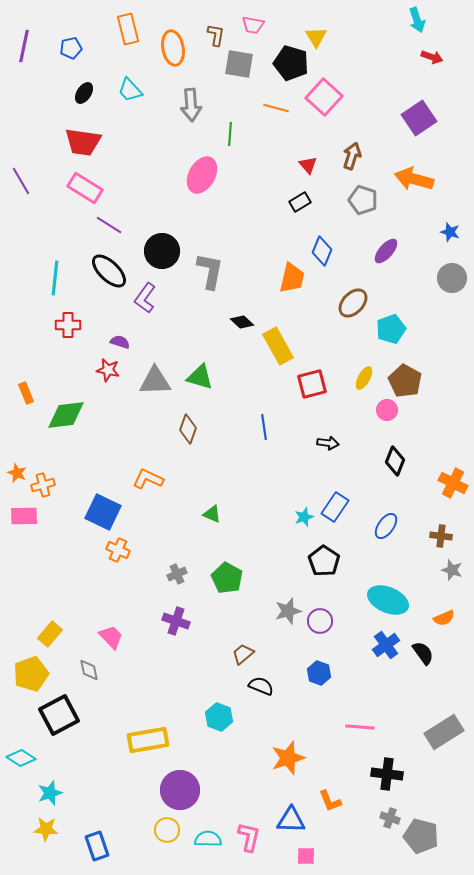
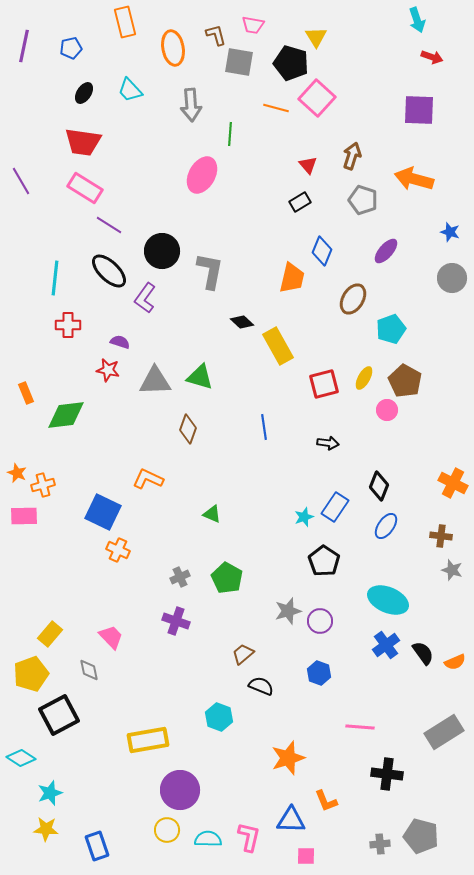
orange rectangle at (128, 29): moved 3 px left, 7 px up
brown L-shape at (216, 35): rotated 25 degrees counterclockwise
gray square at (239, 64): moved 2 px up
pink square at (324, 97): moved 7 px left, 1 px down
purple square at (419, 118): moved 8 px up; rotated 36 degrees clockwise
brown ellipse at (353, 303): moved 4 px up; rotated 12 degrees counterclockwise
red square at (312, 384): moved 12 px right
black diamond at (395, 461): moved 16 px left, 25 px down
gray cross at (177, 574): moved 3 px right, 3 px down
orange semicircle at (444, 618): moved 11 px right, 44 px down
orange L-shape at (330, 801): moved 4 px left
gray cross at (390, 818): moved 10 px left, 26 px down; rotated 24 degrees counterclockwise
